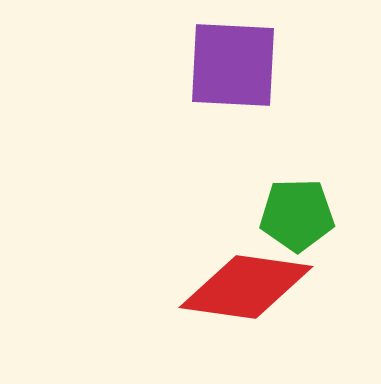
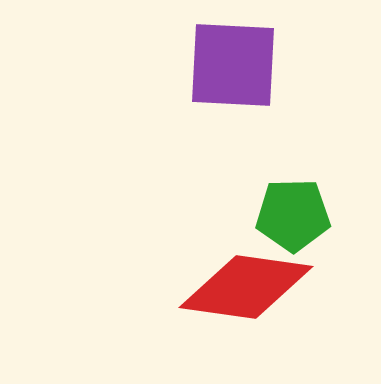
green pentagon: moved 4 px left
